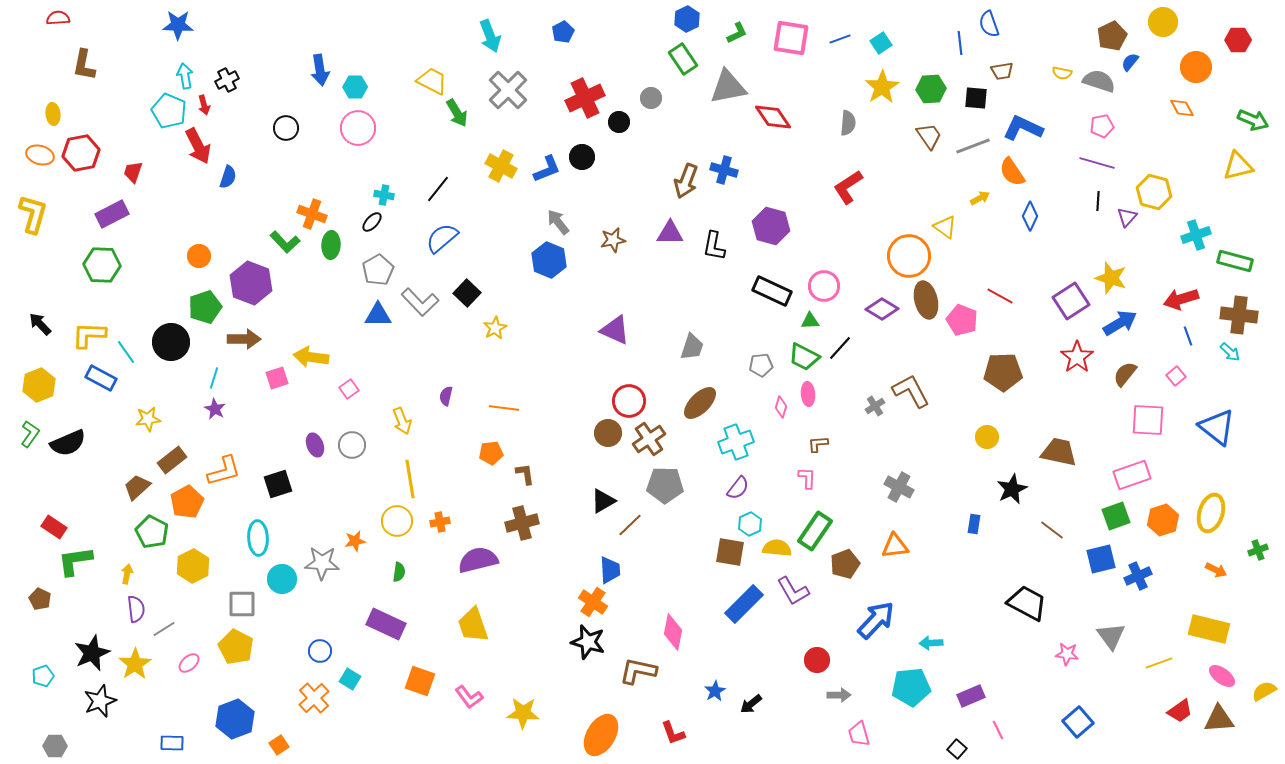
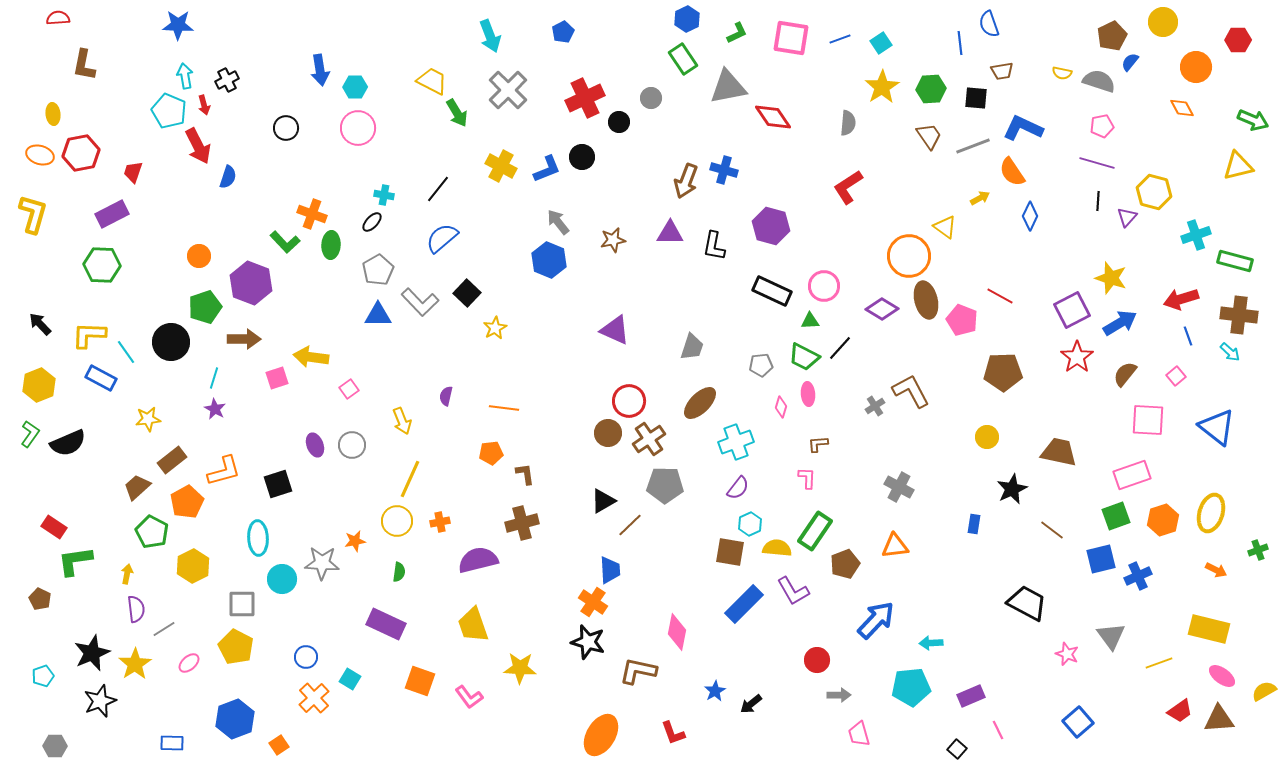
purple square at (1071, 301): moved 1 px right, 9 px down; rotated 6 degrees clockwise
yellow line at (410, 479): rotated 33 degrees clockwise
pink diamond at (673, 632): moved 4 px right
blue circle at (320, 651): moved 14 px left, 6 px down
pink star at (1067, 654): rotated 15 degrees clockwise
yellow star at (523, 713): moved 3 px left, 45 px up
